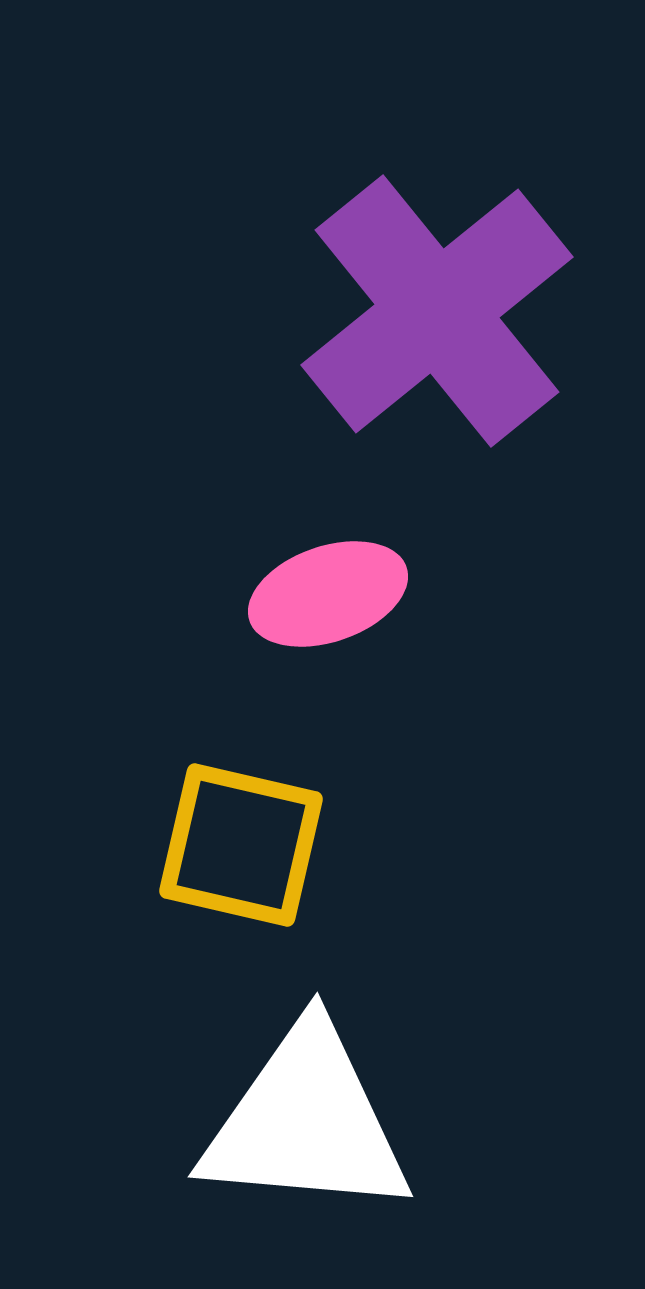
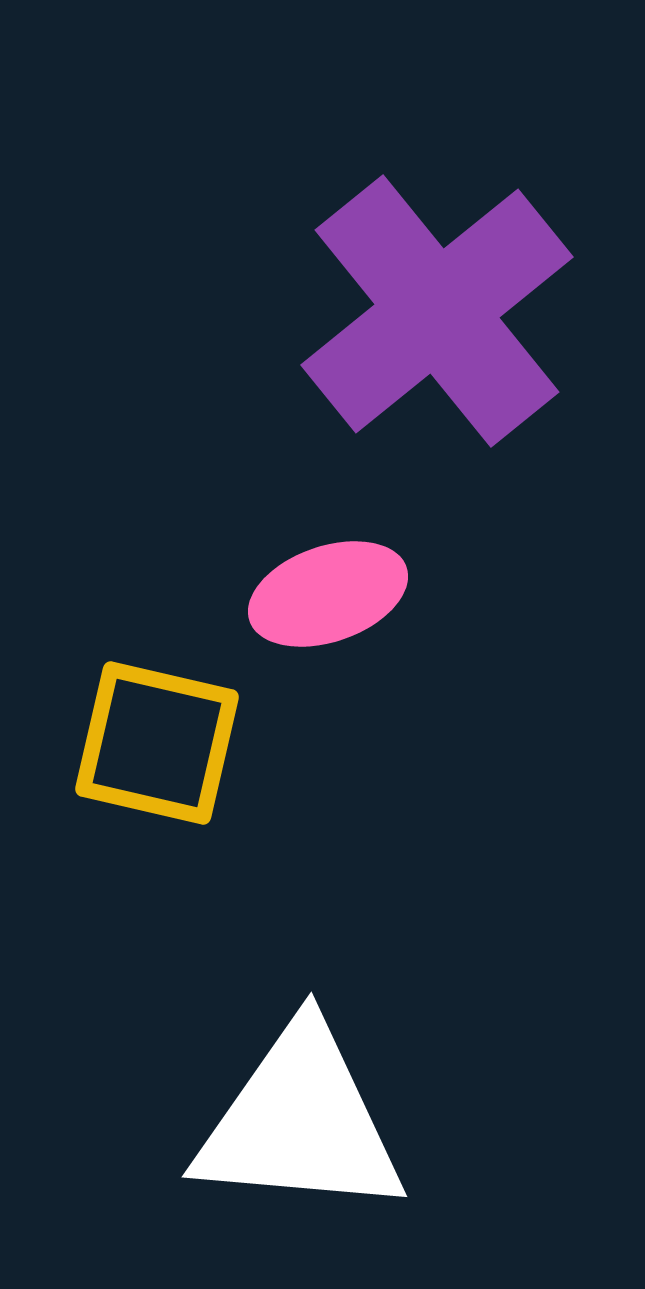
yellow square: moved 84 px left, 102 px up
white triangle: moved 6 px left
